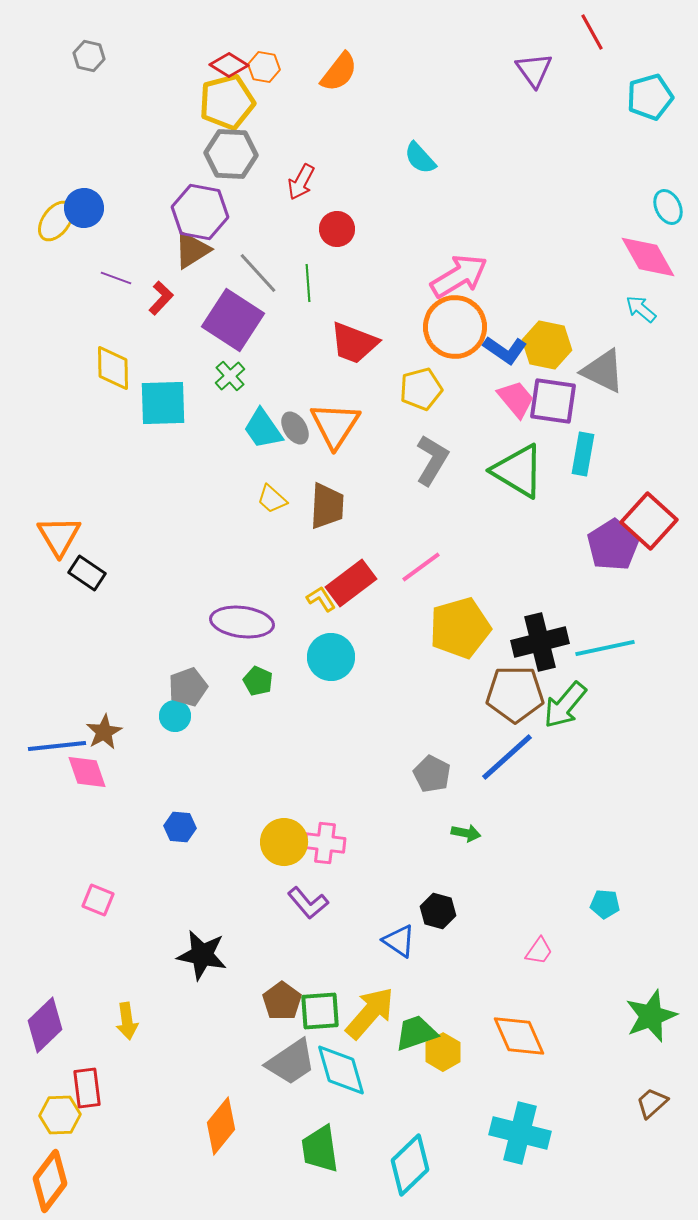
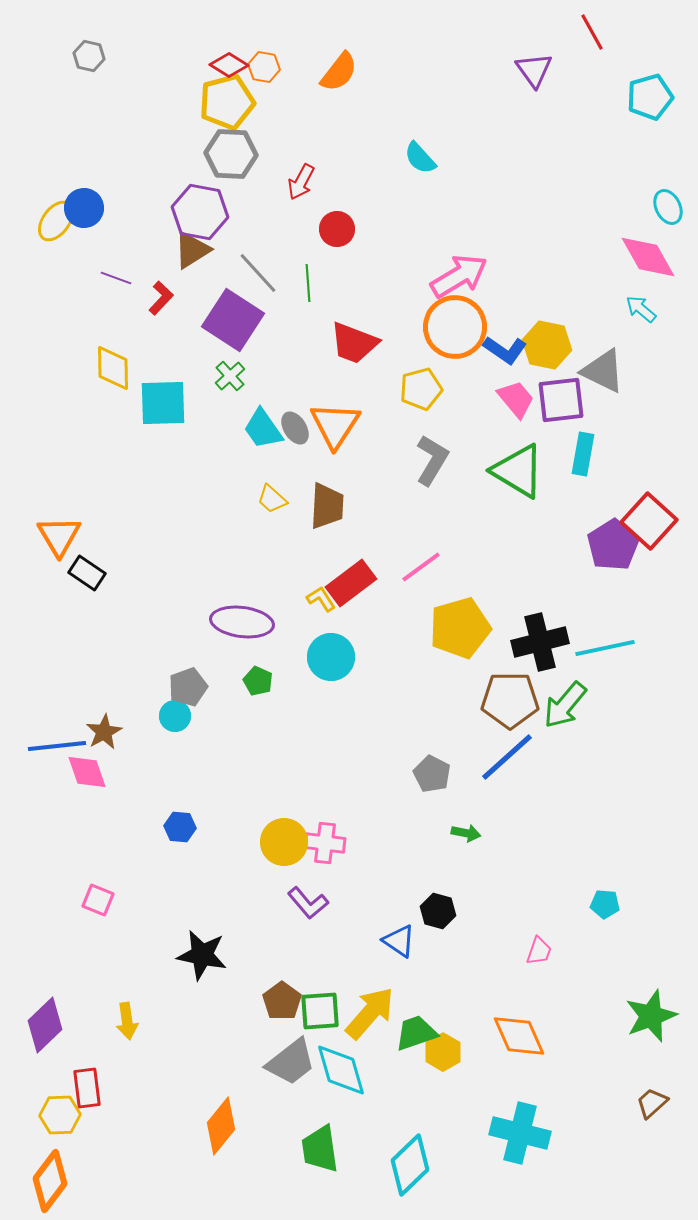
purple square at (553, 401): moved 8 px right, 1 px up; rotated 15 degrees counterclockwise
brown pentagon at (515, 694): moved 5 px left, 6 px down
pink trapezoid at (539, 951): rotated 16 degrees counterclockwise
gray trapezoid at (291, 1062): rotated 4 degrees counterclockwise
